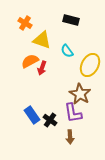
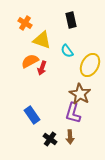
black rectangle: rotated 63 degrees clockwise
purple L-shape: rotated 25 degrees clockwise
black cross: moved 19 px down
